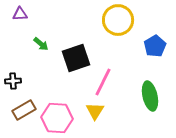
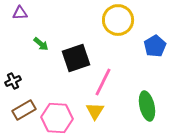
purple triangle: moved 1 px up
black cross: rotated 21 degrees counterclockwise
green ellipse: moved 3 px left, 10 px down
